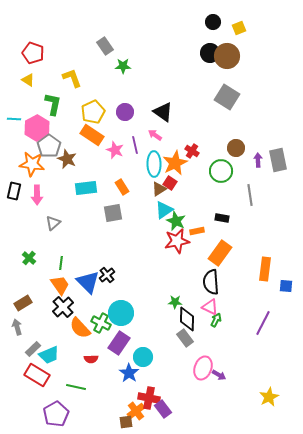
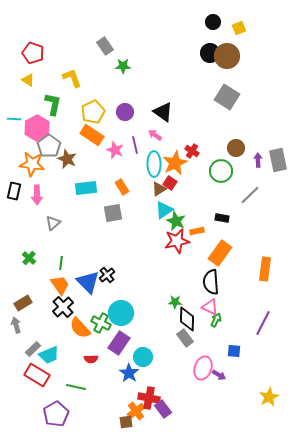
gray line at (250, 195): rotated 55 degrees clockwise
blue square at (286, 286): moved 52 px left, 65 px down
gray arrow at (17, 327): moved 1 px left, 2 px up
